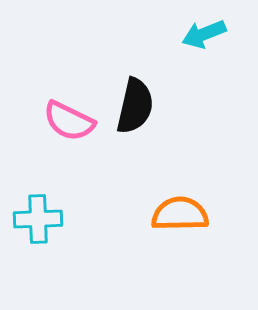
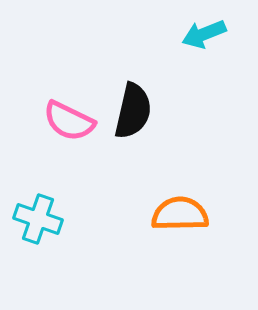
black semicircle: moved 2 px left, 5 px down
cyan cross: rotated 21 degrees clockwise
